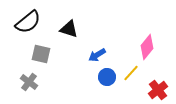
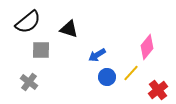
gray square: moved 4 px up; rotated 12 degrees counterclockwise
